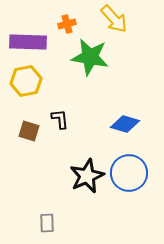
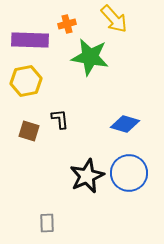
purple rectangle: moved 2 px right, 2 px up
